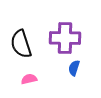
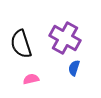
purple cross: rotated 28 degrees clockwise
pink semicircle: moved 2 px right
